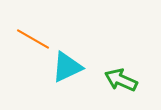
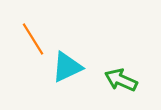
orange line: rotated 28 degrees clockwise
